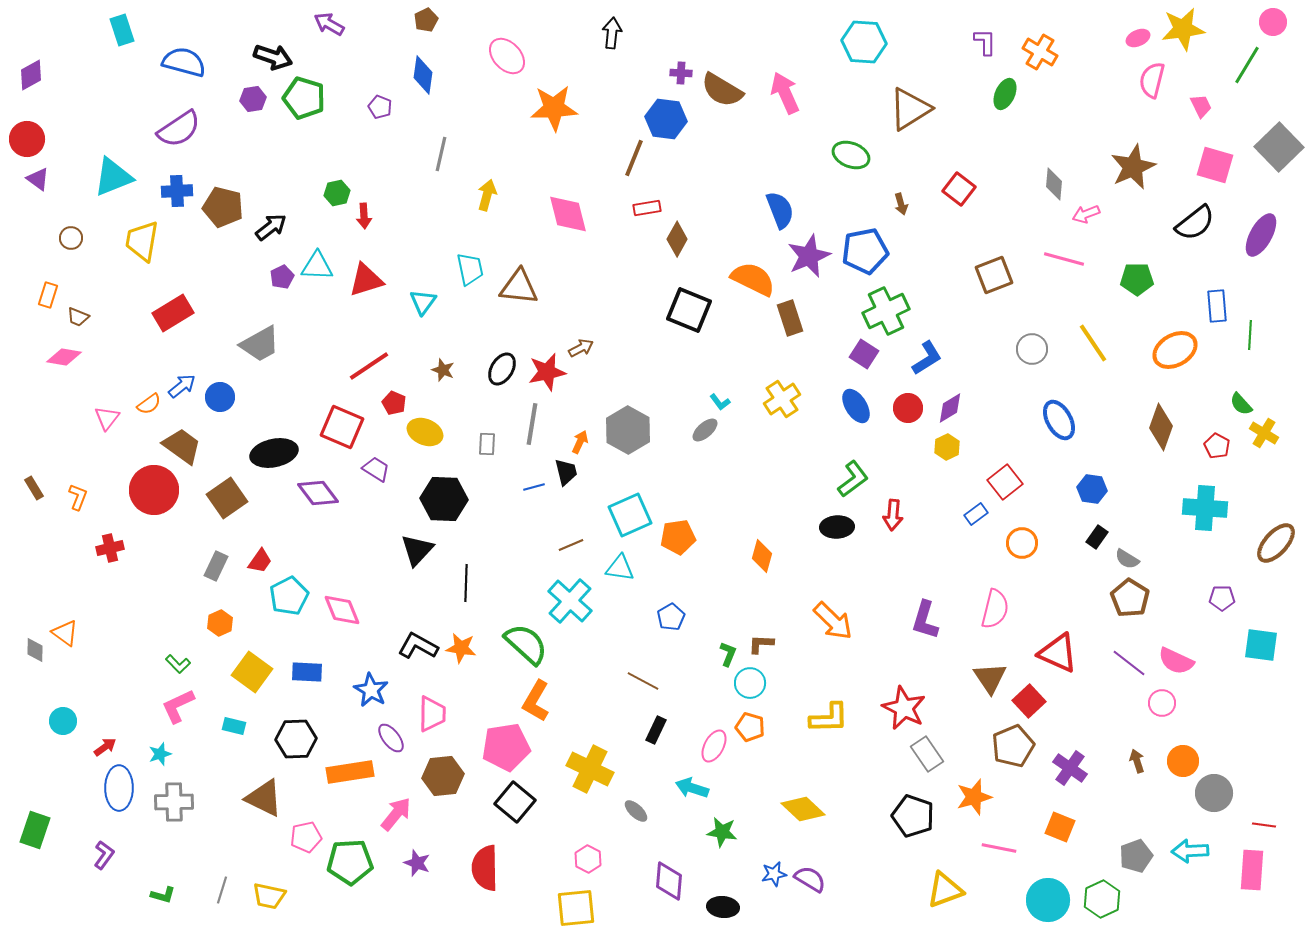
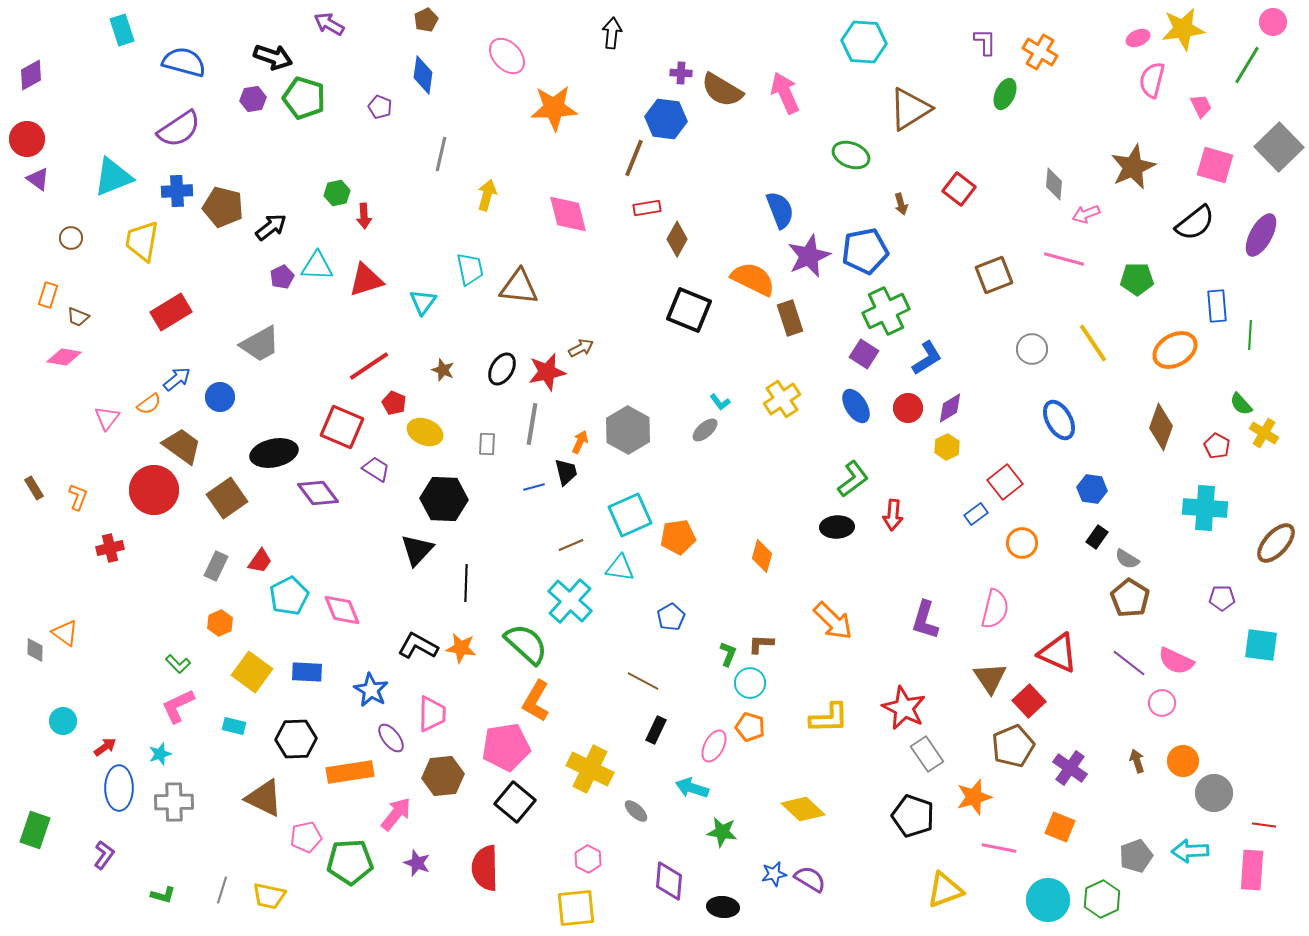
red rectangle at (173, 313): moved 2 px left, 1 px up
blue arrow at (182, 386): moved 5 px left, 7 px up
